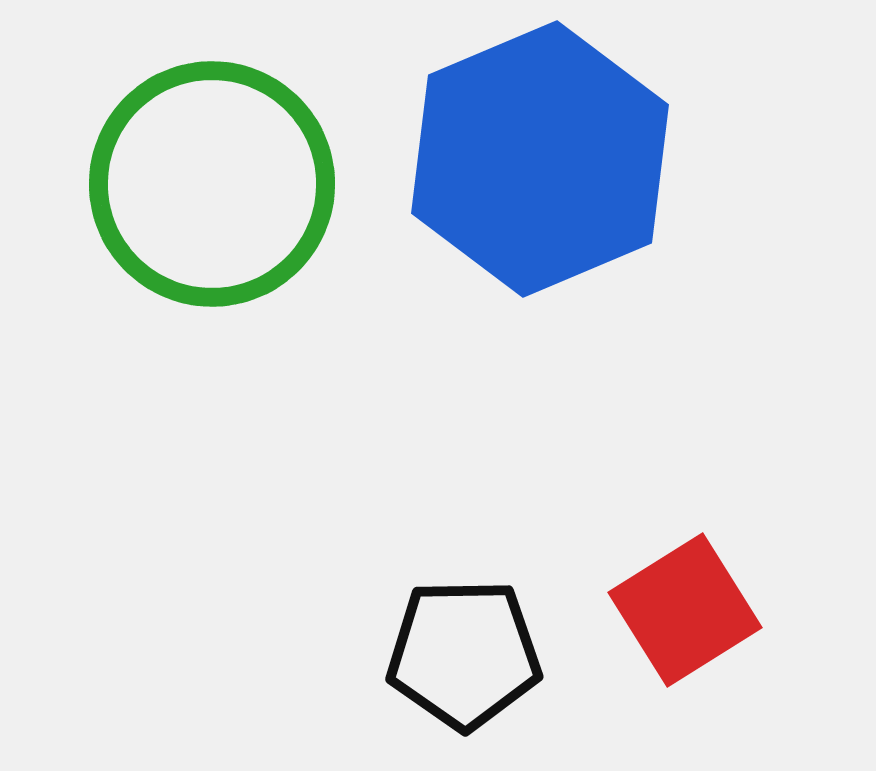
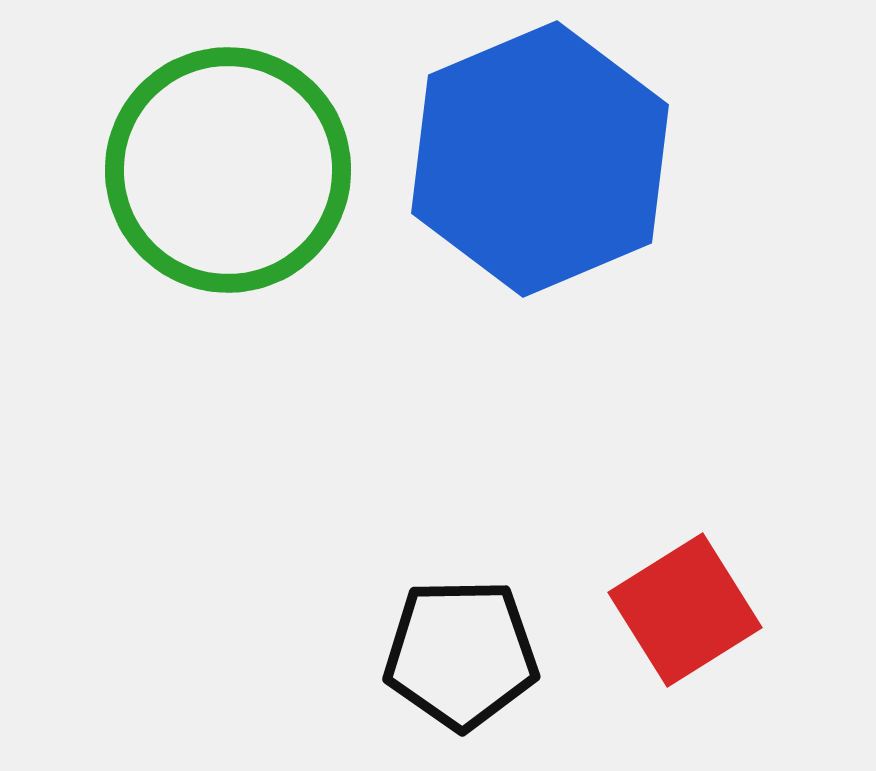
green circle: moved 16 px right, 14 px up
black pentagon: moved 3 px left
